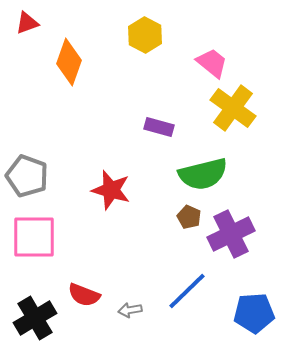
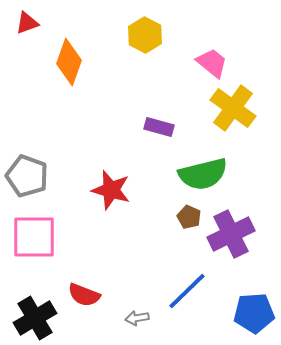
gray arrow: moved 7 px right, 8 px down
